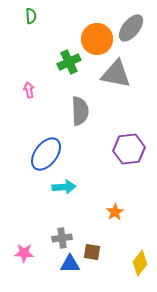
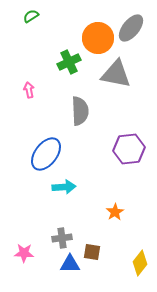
green semicircle: rotated 119 degrees counterclockwise
orange circle: moved 1 px right, 1 px up
